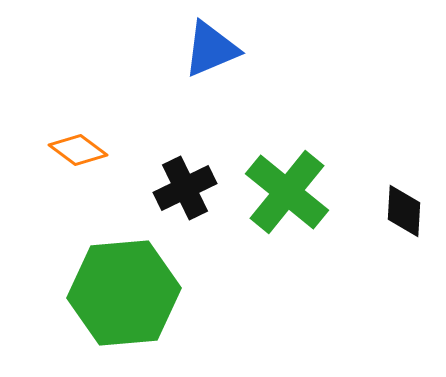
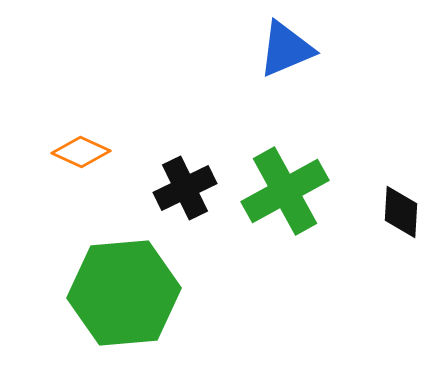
blue triangle: moved 75 px right
orange diamond: moved 3 px right, 2 px down; rotated 12 degrees counterclockwise
green cross: moved 2 px left, 1 px up; rotated 22 degrees clockwise
black diamond: moved 3 px left, 1 px down
